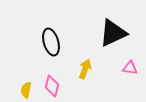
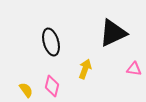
pink triangle: moved 4 px right, 1 px down
yellow semicircle: rotated 133 degrees clockwise
